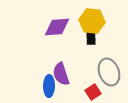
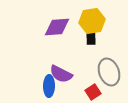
yellow hexagon: rotated 15 degrees counterclockwise
purple semicircle: rotated 45 degrees counterclockwise
